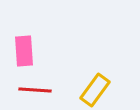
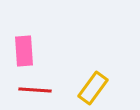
yellow rectangle: moved 2 px left, 2 px up
